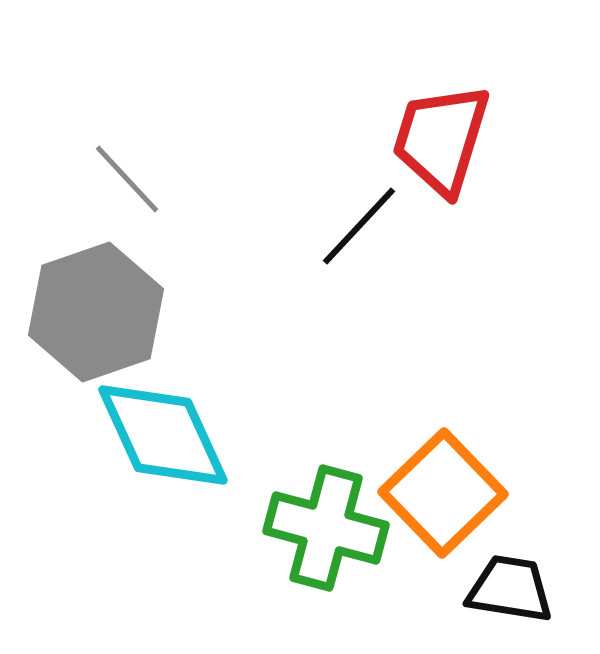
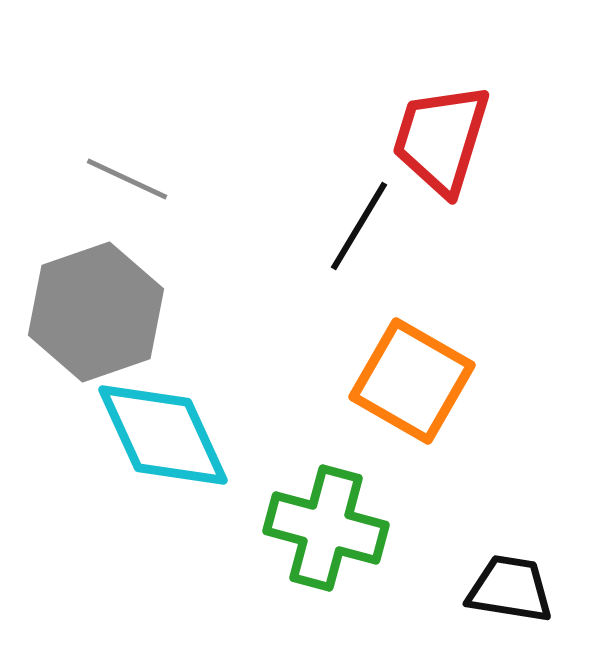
gray line: rotated 22 degrees counterclockwise
black line: rotated 12 degrees counterclockwise
orange square: moved 31 px left, 112 px up; rotated 16 degrees counterclockwise
